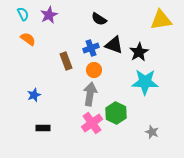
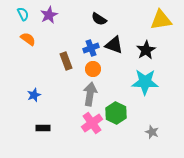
black star: moved 7 px right, 2 px up
orange circle: moved 1 px left, 1 px up
